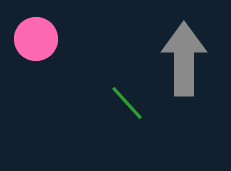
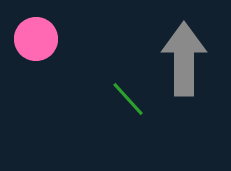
green line: moved 1 px right, 4 px up
